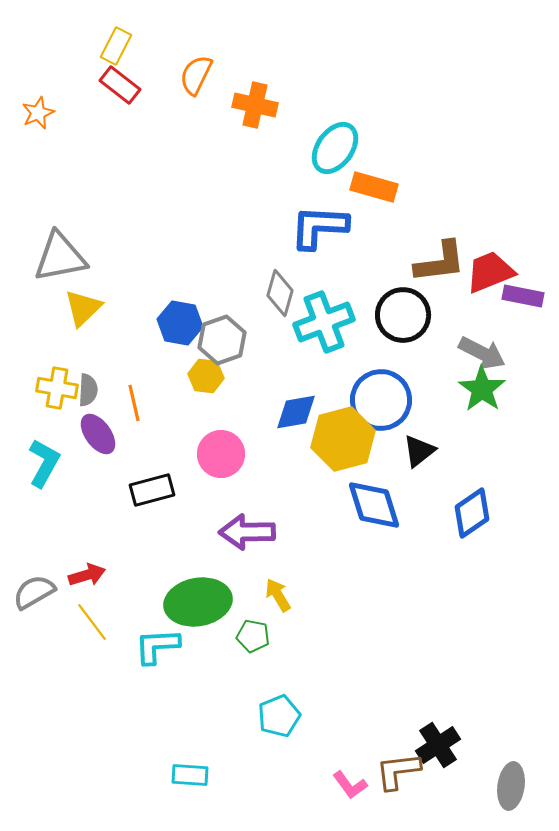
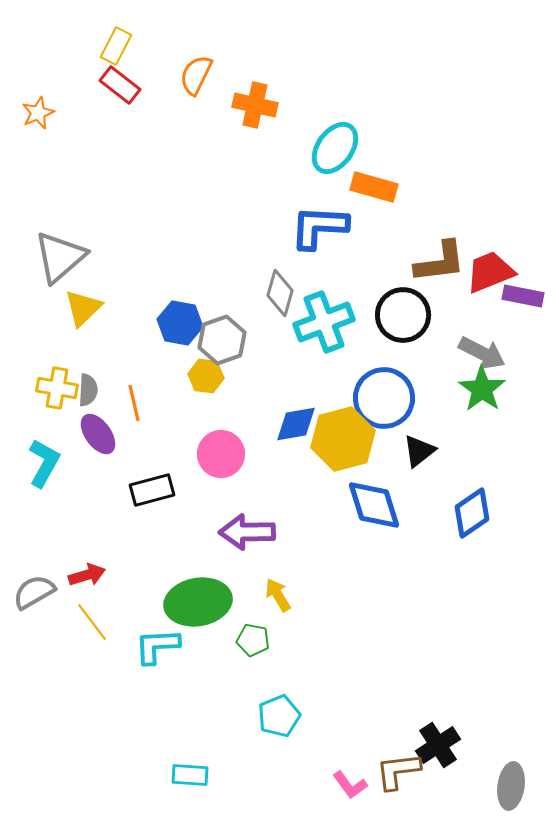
gray triangle at (60, 257): rotated 30 degrees counterclockwise
blue circle at (381, 400): moved 3 px right, 2 px up
blue diamond at (296, 412): moved 12 px down
green pentagon at (253, 636): moved 4 px down
